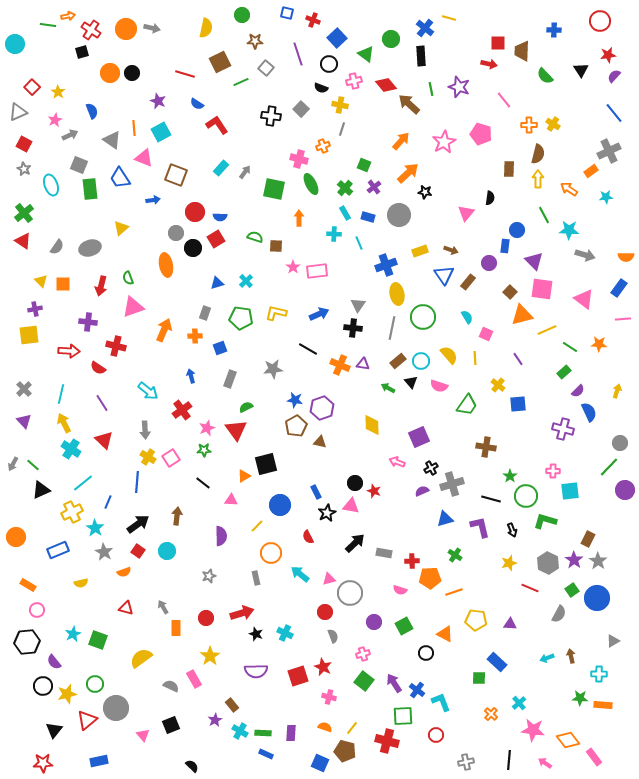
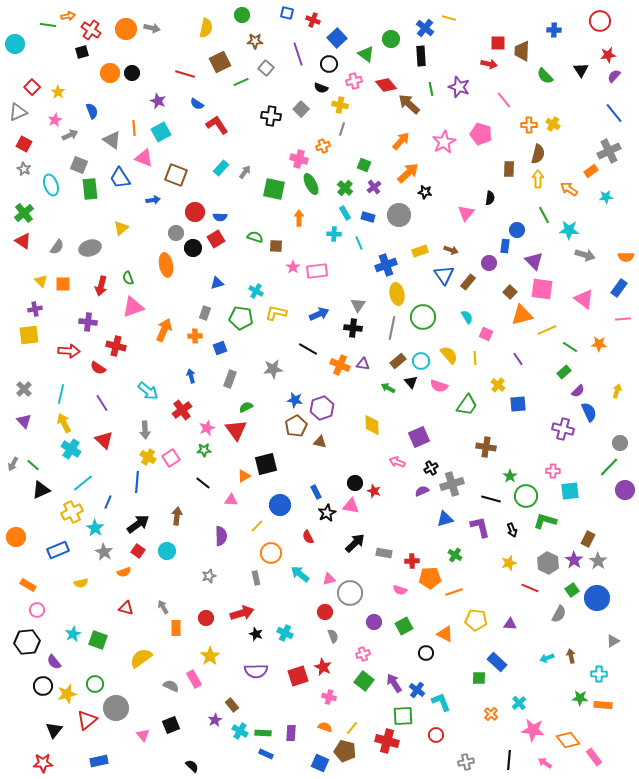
cyan cross at (246, 281): moved 10 px right, 10 px down; rotated 16 degrees counterclockwise
